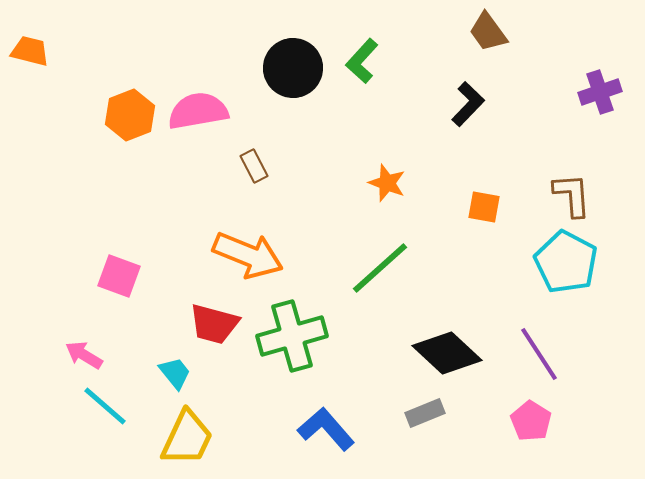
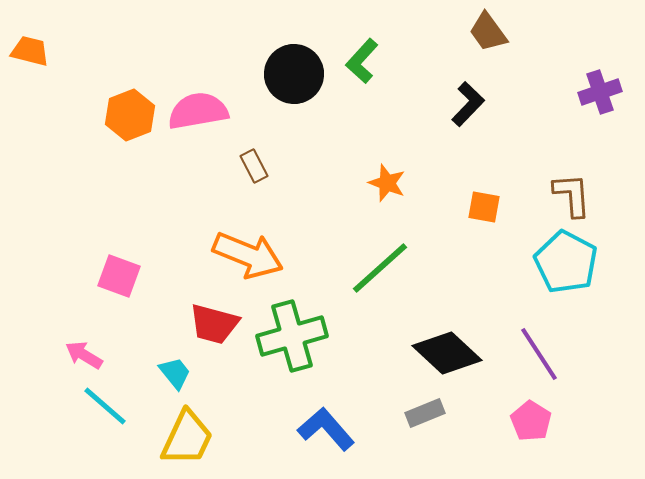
black circle: moved 1 px right, 6 px down
